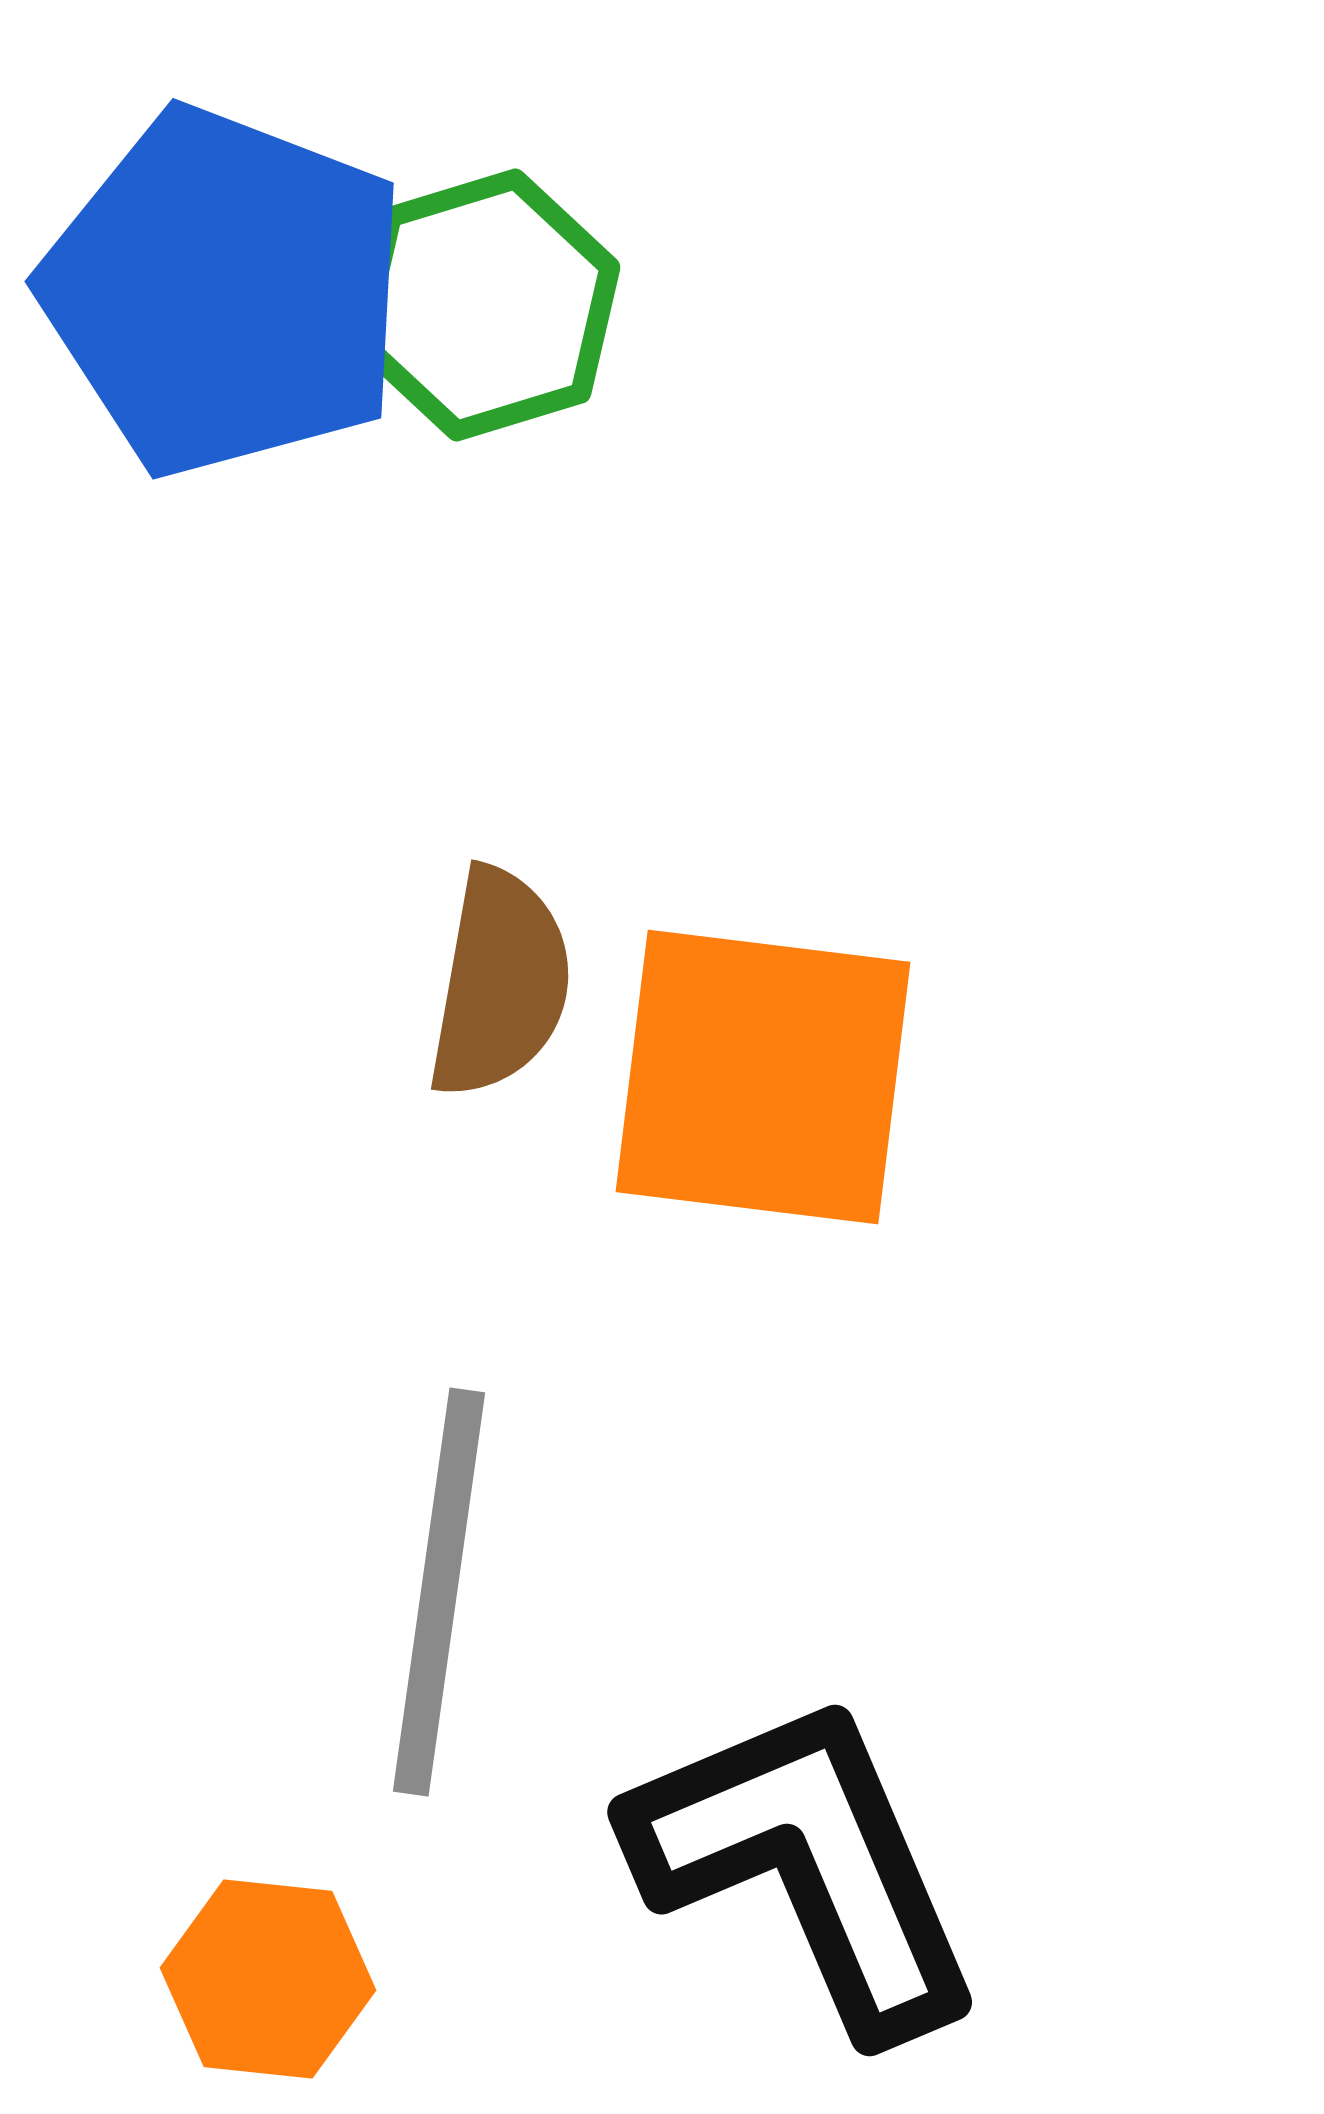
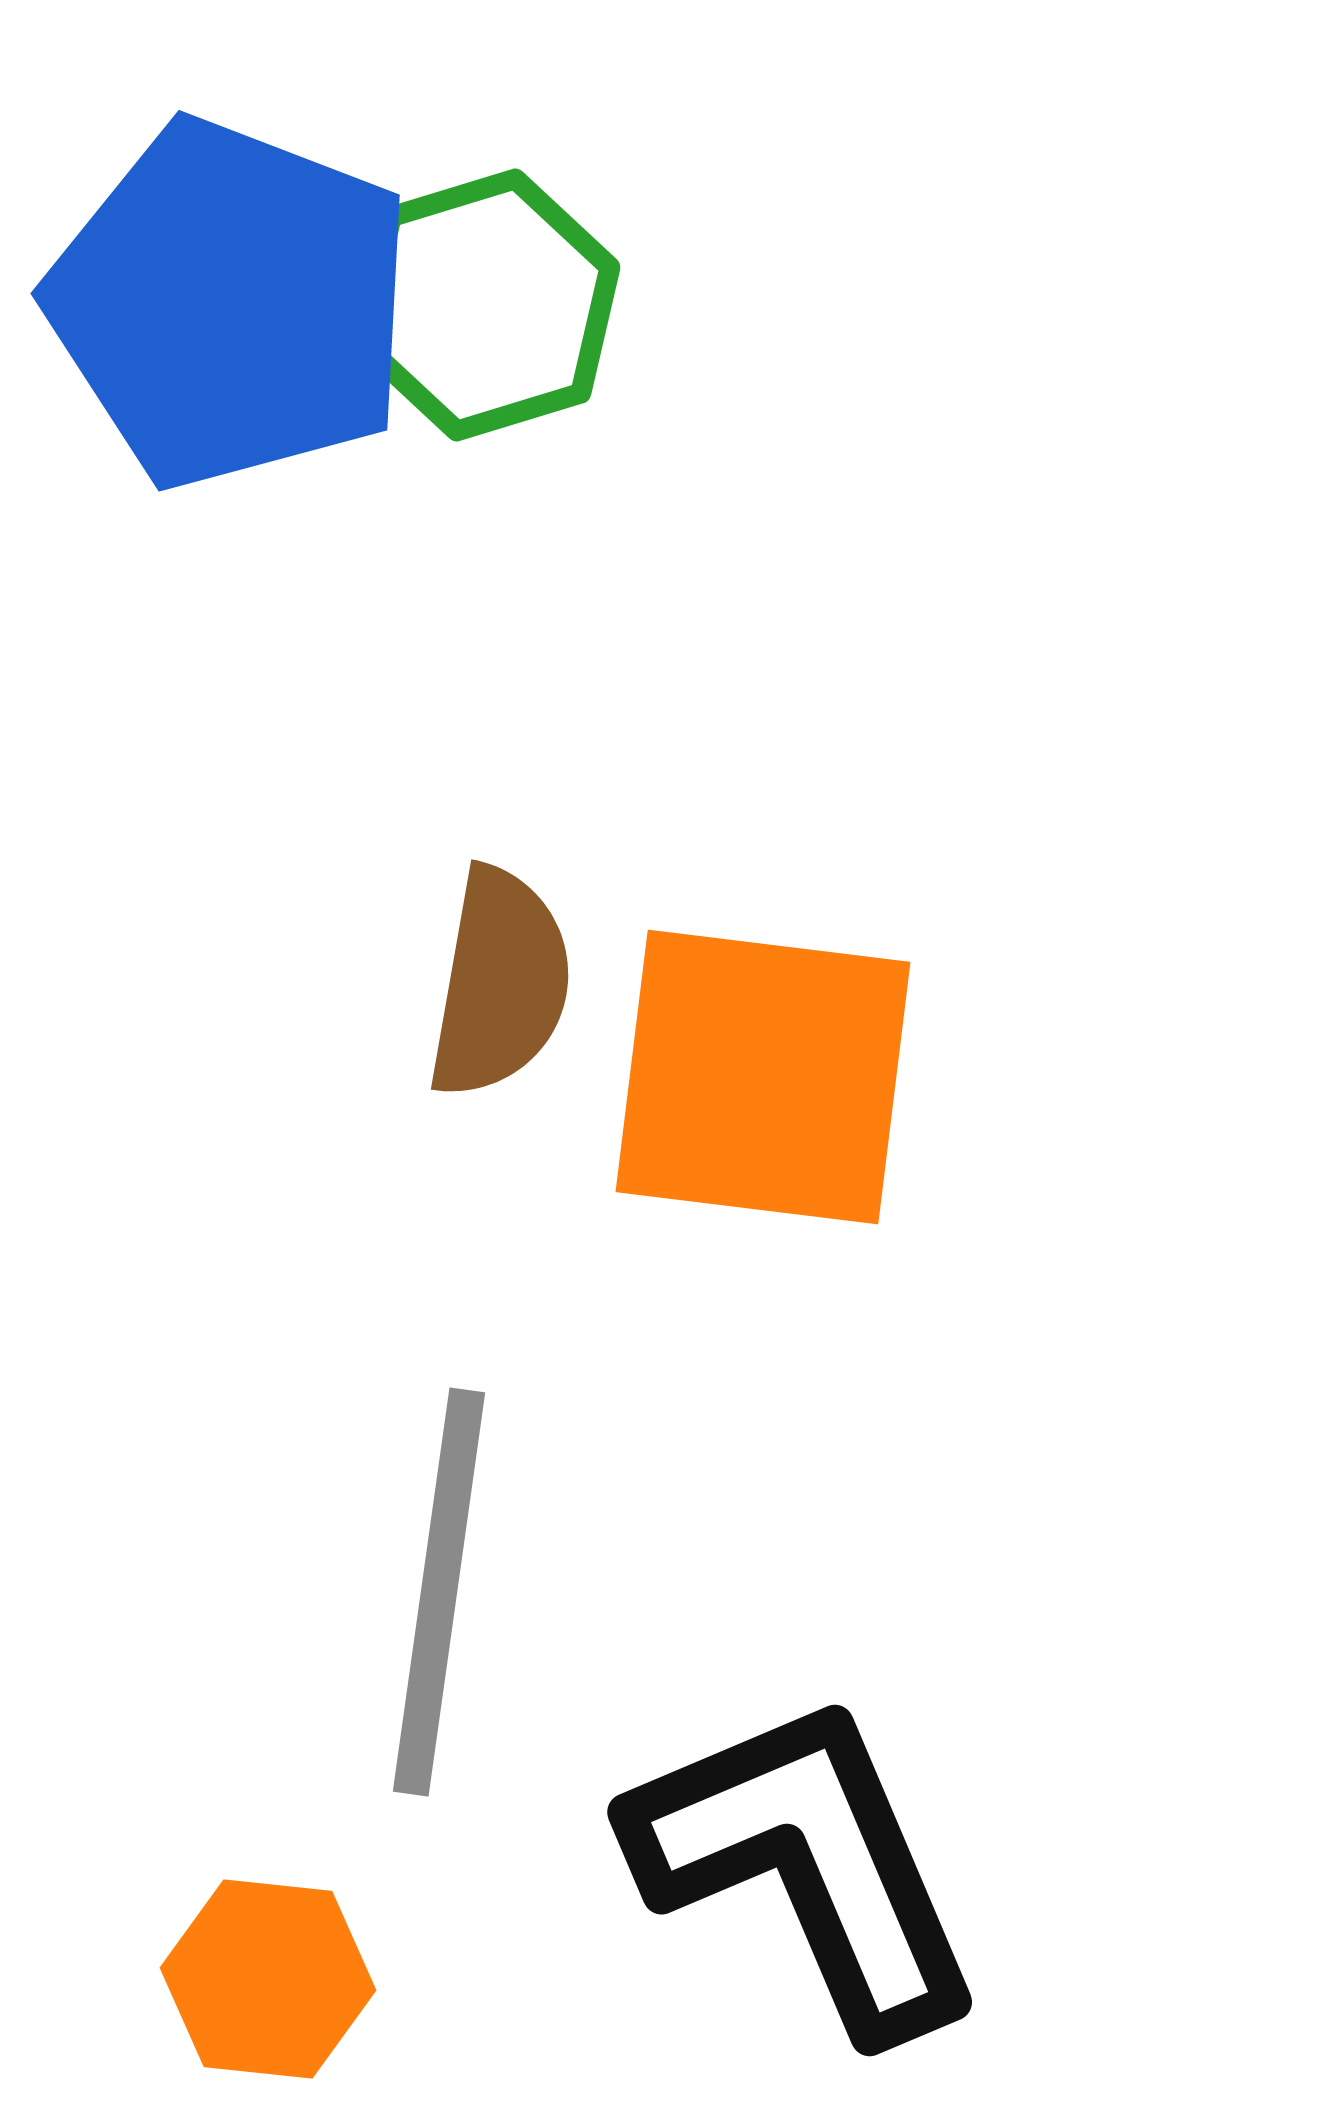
blue pentagon: moved 6 px right, 12 px down
